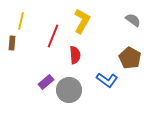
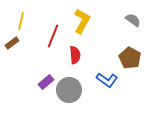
brown rectangle: rotated 48 degrees clockwise
